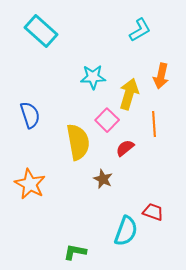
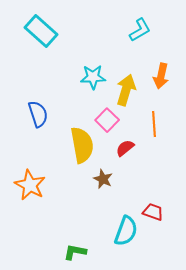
yellow arrow: moved 3 px left, 4 px up
blue semicircle: moved 8 px right, 1 px up
yellow semicircle: moved 4 px right, 3 px down
orange star: moved 1 px down
